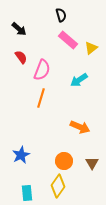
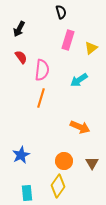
black semicircle: moved 3 px up
black arrow: rotated 77 degrees clockwise
pink rectangle: rotated 66 degrees clockwise
pink semicircle: rotated 15 degrees counterclockwise
